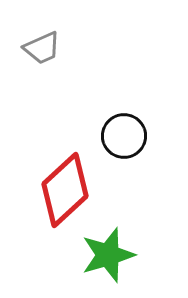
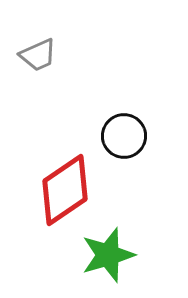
gray trapezoid: moved 4 px left, 7 px down
red diamond: rotated 8 degrees clockwise
